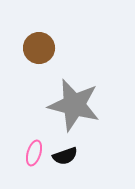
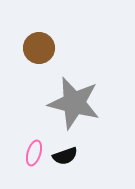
gray star: moved 2 px up
